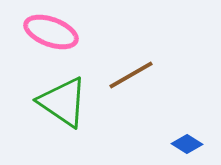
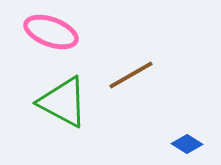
green triangle: rotated 6 degrees counterclockwise
